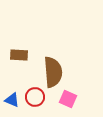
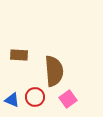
brown semicircle: moved 1 px right, 1 px up
pink square: rotated 30 degrees clockwise
